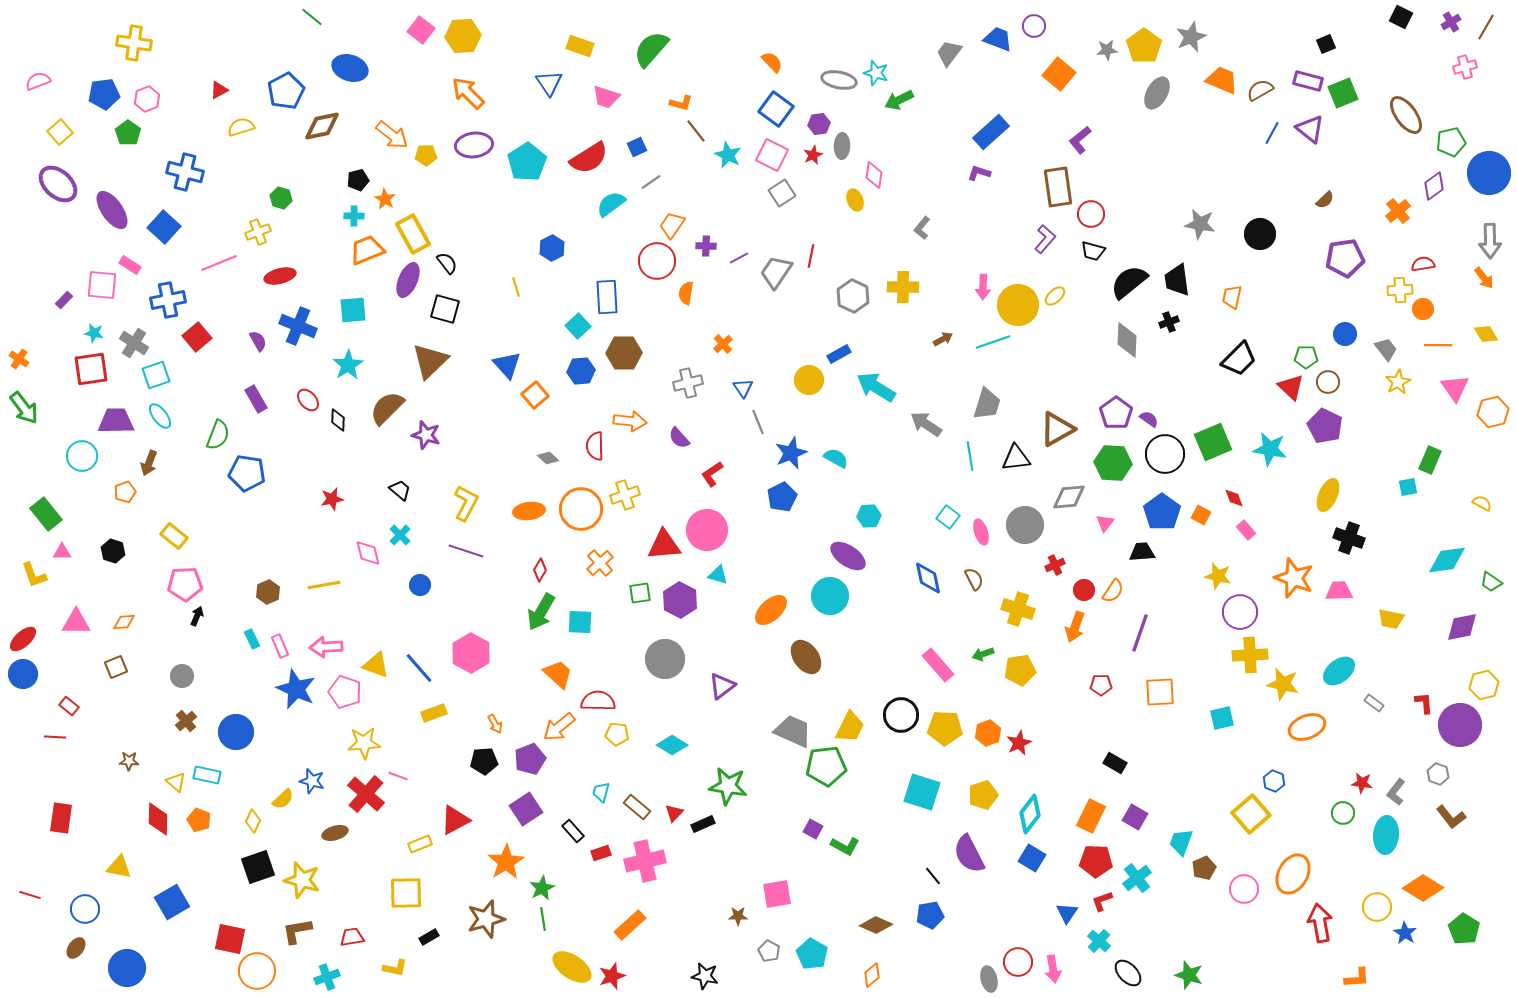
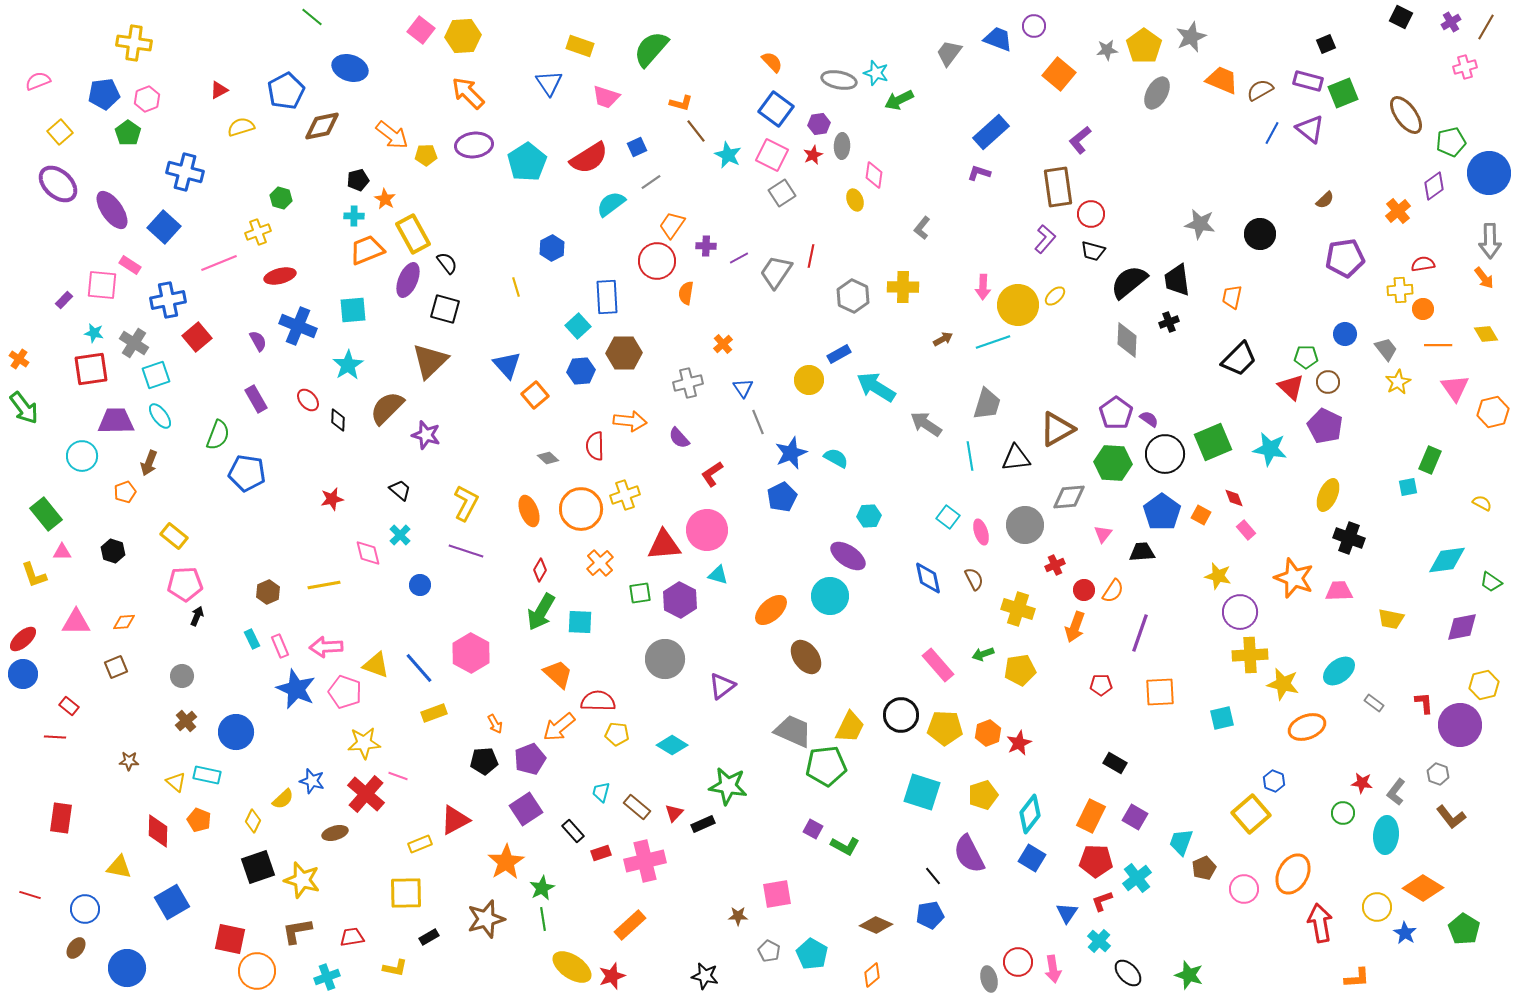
orange ellipse at (529, 511): rotated 76 degrees clockwise
pink triangle at (1105, 523): moved 2 px left, 11 px down
red diamond at (158, 819): moved 12 px down
